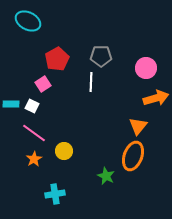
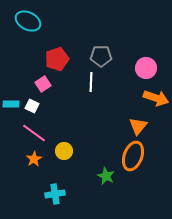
red pentagon: rotated 10 degrees clockwise
orange arrow: rotated 35 degrees clockwise
